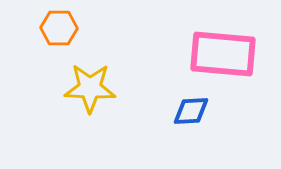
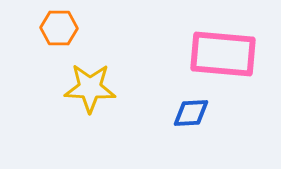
blue diamond: moved 2 px down
